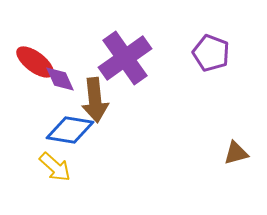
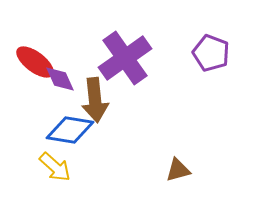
brown triangle: moved 58 px left, 17 px down
